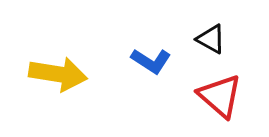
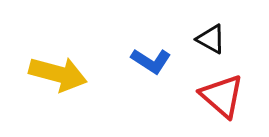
yellow arrow: rotated 6 degrees clockwise
red triangle: moved 2 px right
